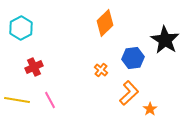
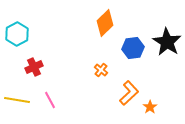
cyan hexagon: moved 4 px left, 6 px down
black star: moved 2 px right, 2 px down
blue hexagon: moved 10 px up
orange star: moved 2 px up
